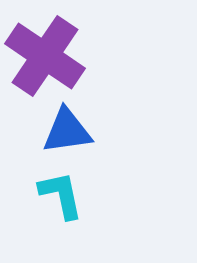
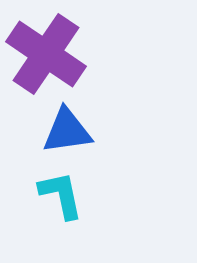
purple cross: moved 1 px right, 2 px up
